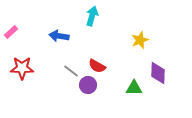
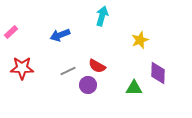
cyan arrow: moved 10 px right
blue arrow: moved 1 px right, 1 px up; rotated 30 degrees counterclockwise
gray line: moved 3 px left; rotated 63 degrees counterclockwise
